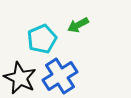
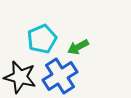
green arrow: moved 22 px down
black star: moved 1 px up; rotated 12 degrees counterclockwise
